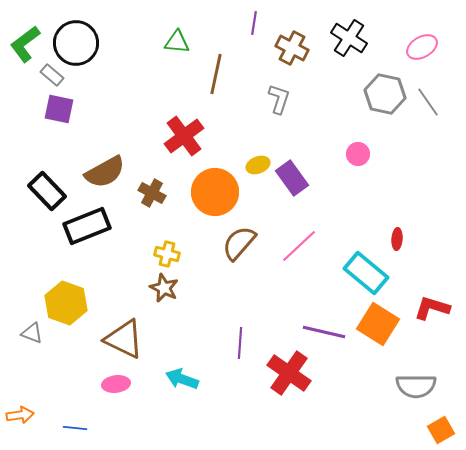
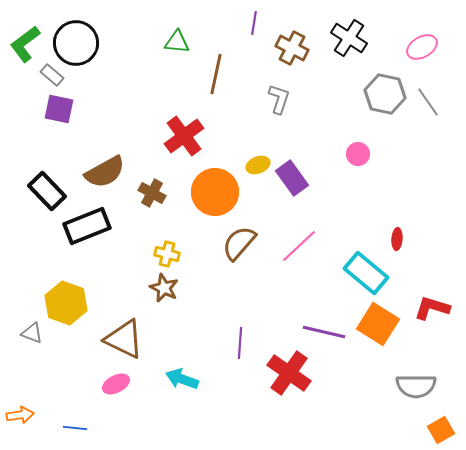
pink ellipse at (116, 384): rotated 20 degrees counterclockwise
